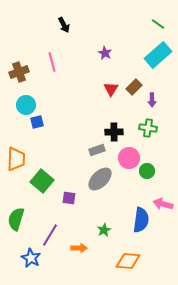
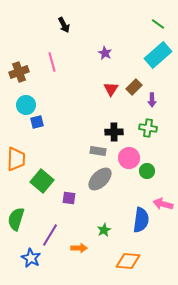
gray rectangle: moved 1 px right, 1 px down; rotated 28 degrees clockwise
